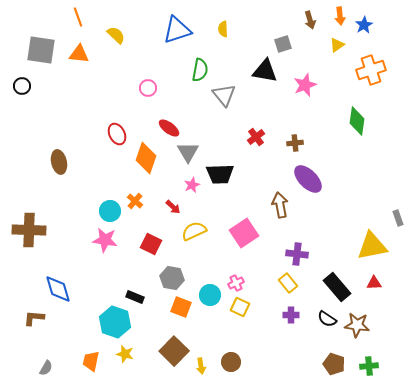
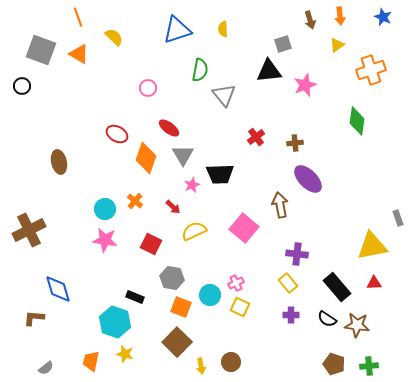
blue star at (364, 25): moved 19 px right, 8 px up; rotated 18 degrees counterclockwise
yellow semicircle at (116, 35): moved 2 px left, 2 px down
gray square at (41, 50): rotated 12 degrees clockwise
orange triangle at (79, 54): rotated 25 degrees clockwise
black triangle at (265, 71): moved 4 px right; rotated 16 degrees counterclockwise
red ellipse at (117, 134): rotated 35 degrees counterclockwise
gray triangle at (188, 152): moved 5 px left, 3 px down
cyan circle at (110, 211): moved 5 px left, 2 px up
brown cross at (29, 230): rotated 28 degrees counterclockwise
pink square at (244, 233): moved 5 px up; rotated 16 degrees counterclockwise
brown square at (174, 351): moved 3 px right, 9 px up
gray semicircle at (46, 368): rotated 21 degrees clockwise
